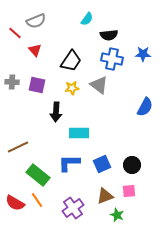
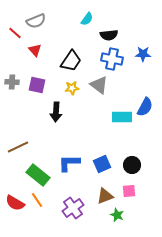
cyan rectangle: moved 43 px right, 16 px up
